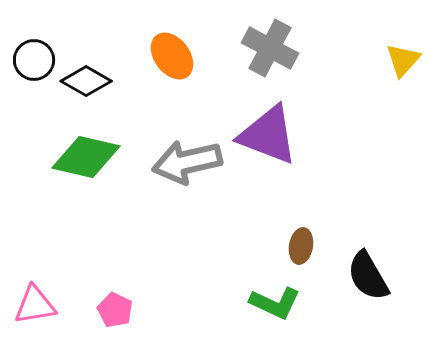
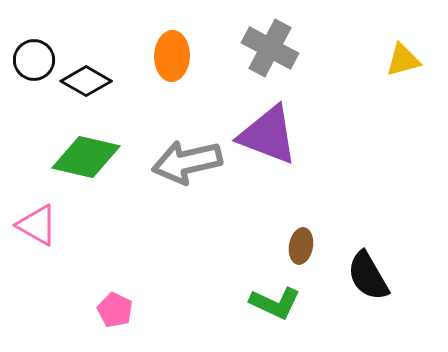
orange ellipse: rotated 39 degrees clockwise
yellow triangle: rotated 33 degrees clockwise
pink triangle: moved 2 px right, 80 px up; rotated 39 degrees clockwise
